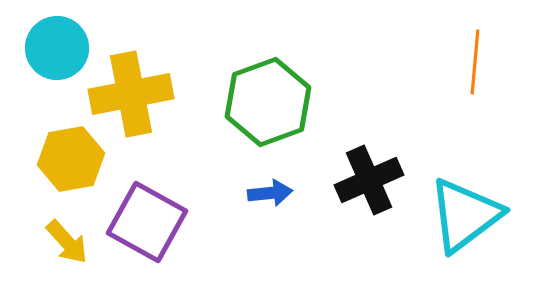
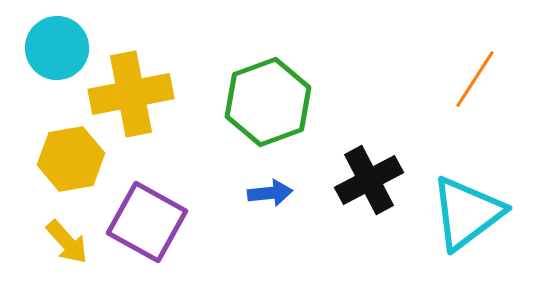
orange line: moved 17 px down; rotated 28 degrees clockwise
black cross: rotated 4 degrees counterclockwise
cyan triangle: moved 2 px right, 2 px up
